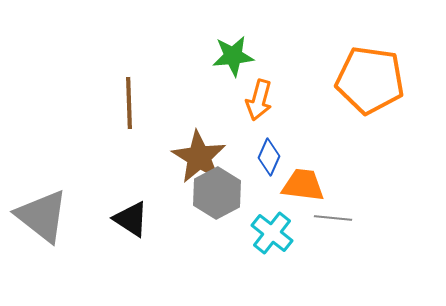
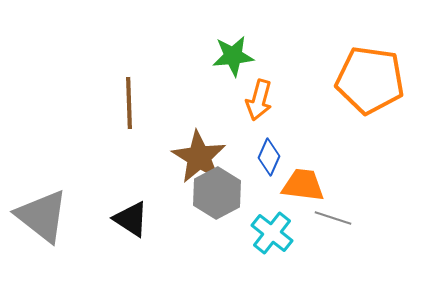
gray line: rotated 12 degrees clockwise
